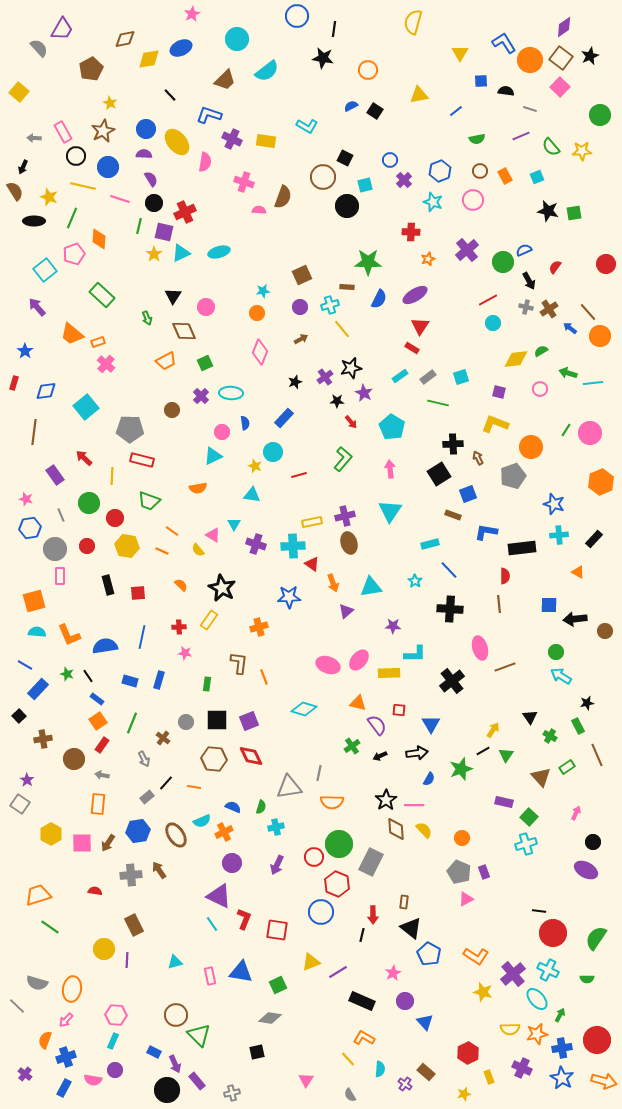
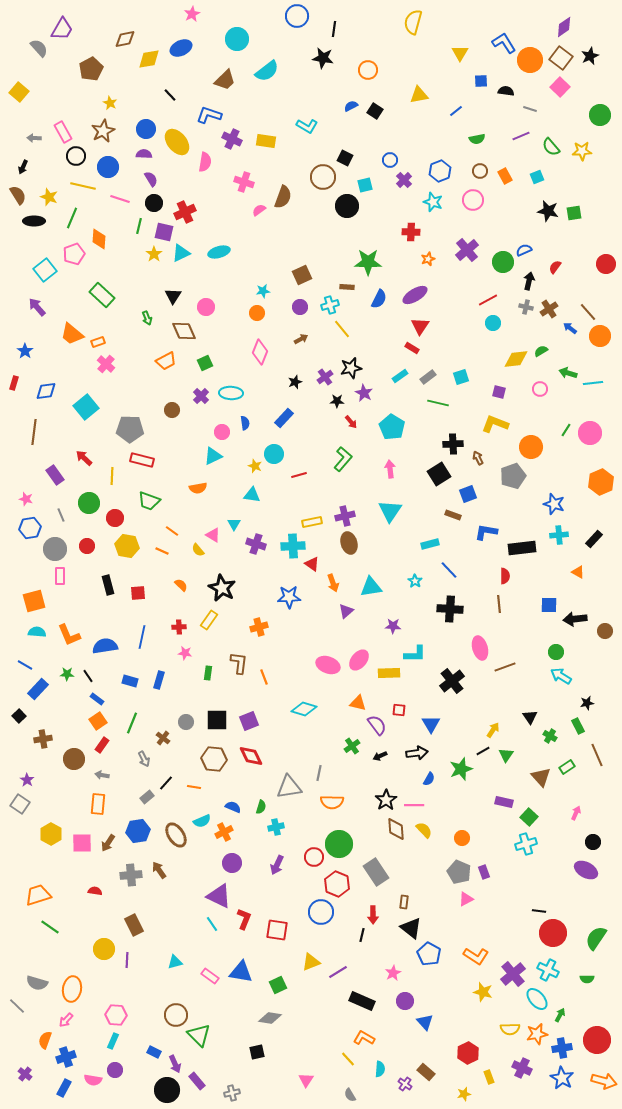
brown semicircle at (15, 191): moved 3 px right, 4 px down
pink semicircle at (259, 210): rotated 40 degrees counterclockwise
black arrow at (529, 281): rotated 138 degrees counterclockwise
cyan circle at (273, 452): moved 1 px right, 2 px down
green star at (67, 674): rotated 16 degrees counterclockwise
green rectangle at (207, 684): moved 1 px right, 11 px up
gray rectangle at (371, 862): moved 5 px right, 10 px down; rotated 60 degrees counterclockwise
pink rectangle at (210, 976): rotated 42 degrees counterclockwise
